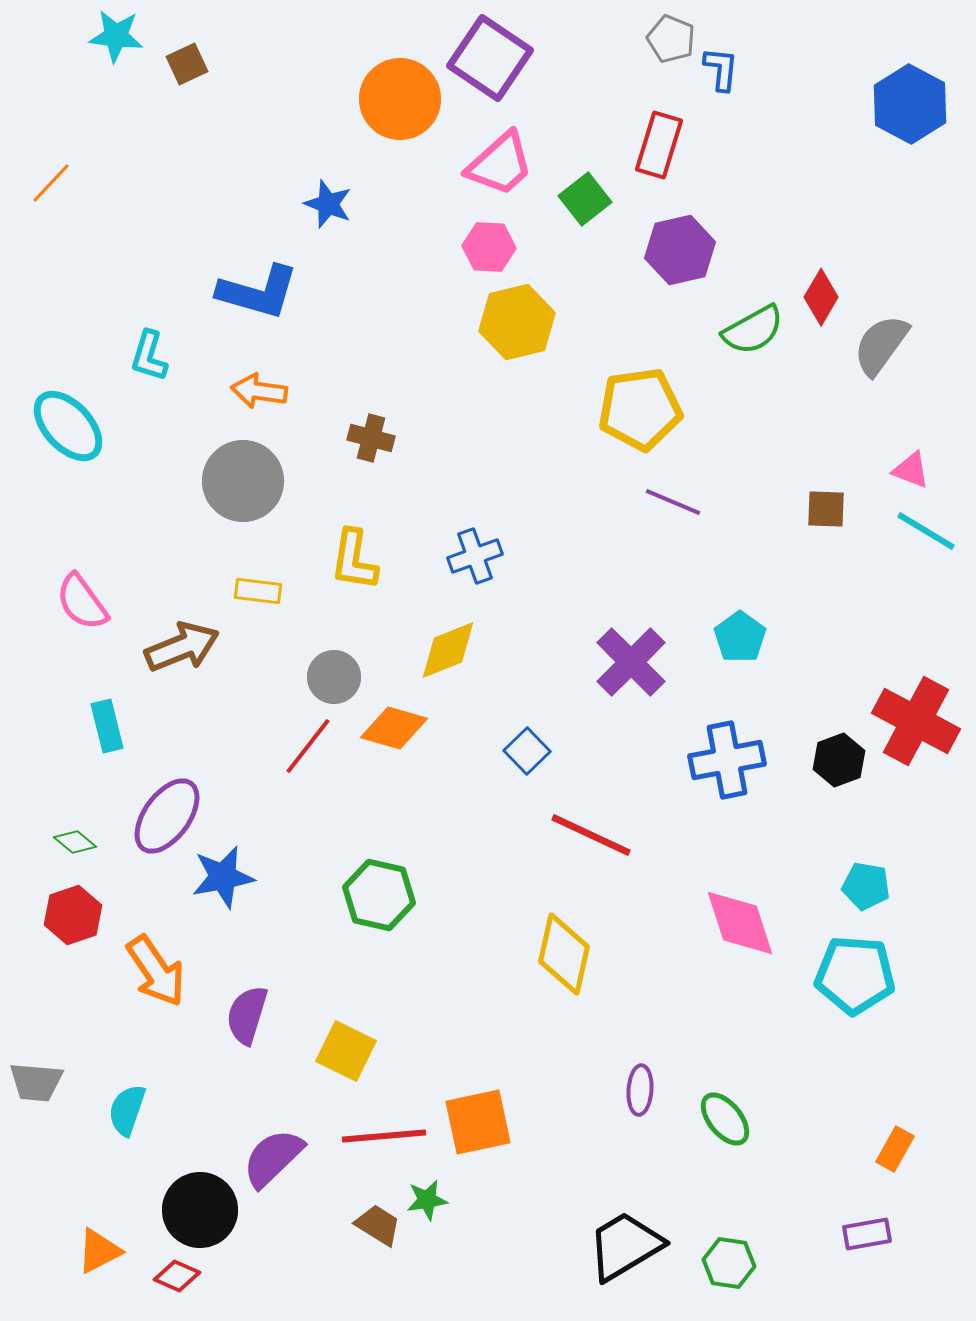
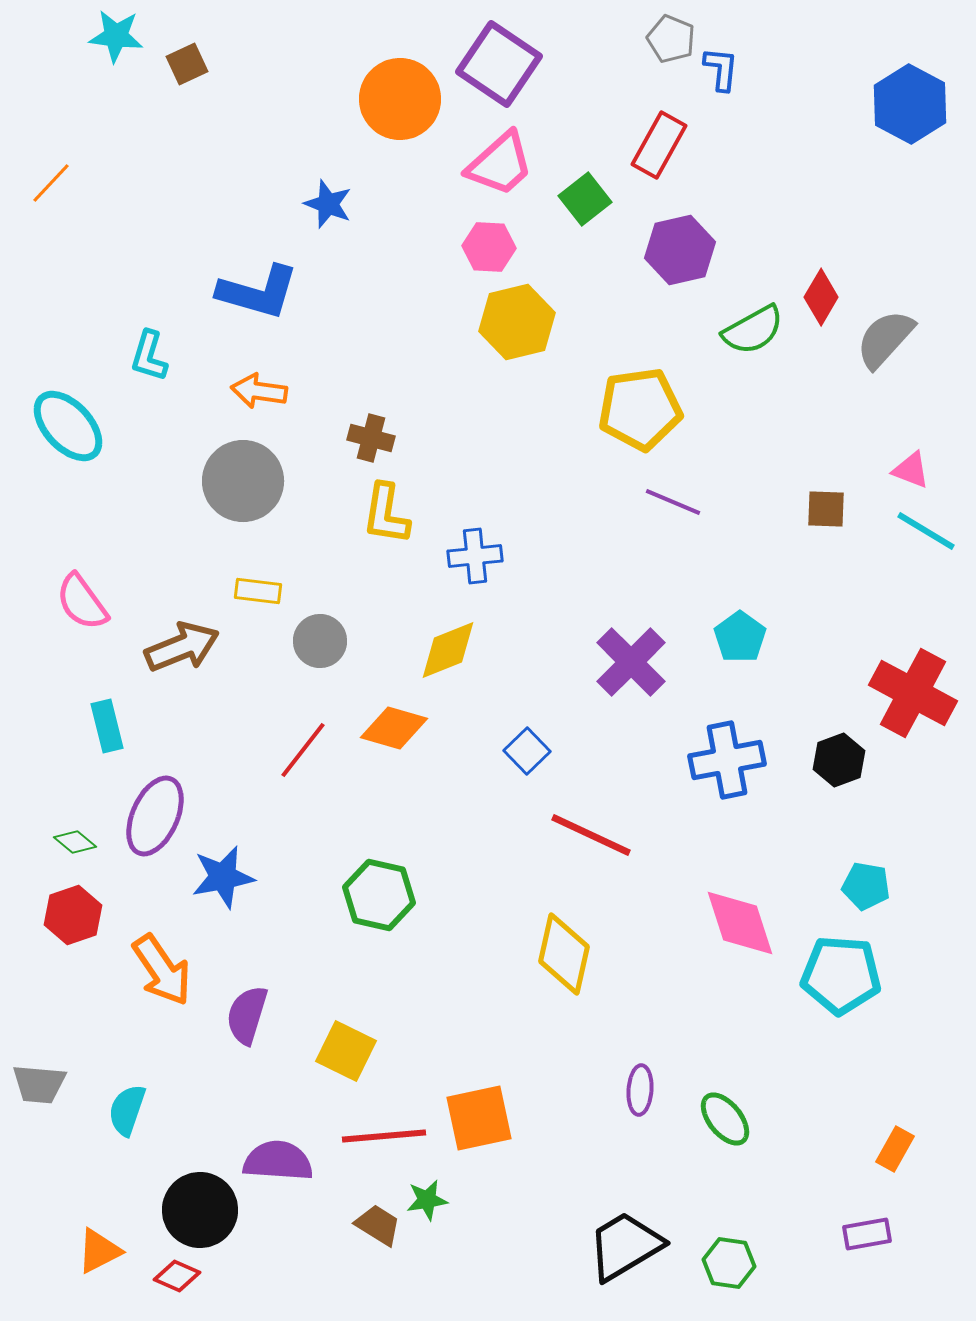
purple square at (490, 58): moved 9 px right, 6 px down
red rectangle at (659, 145): rotated 12 degrees clockwise
gray semicircle at (881, 345): moved 4 px right, 6 px up; rotated 6 degrees clockwise
blue cross at (475, 556): rotated 14 degrees clockwise
yellow L-shape at (354, 560): moved 32 px right, 46 px up
gray circle at (334, 677): moved 14 px left, 36 px up
red cross at (916, 721): moved 3 px left, 28 px up
red line at (308, 746): moved 5 px left, 4 px down
purple ellipse at (167, 816): moved 12 px left; rotated 12 degrees counterclockwise
orange arrow at (156, 971): moved 6 px right, 1 px up
cyan pentagon at (855, 975): moved 14 px left
gray trapezoid at (36, 1082): moved 3 px right, 2 px down
orange square at (478, 1122): moved 1 px right, 4 px up
purple semicircle at (273, 1158): moved 5 px right, 3 px down; rotated 48 degrees clockwise
